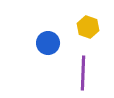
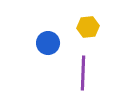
yellow hexagon: rotated 25 degrees counterclockwise
